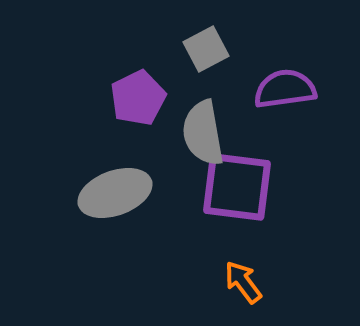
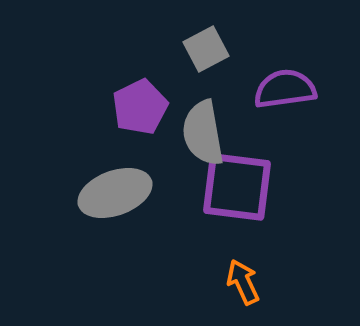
purple pentagon: moved 2 px right, 9 px down
orange arrow: rotated 12 degrees clockwise
